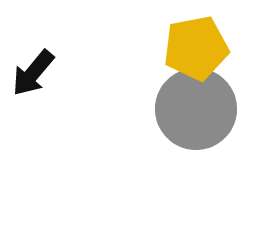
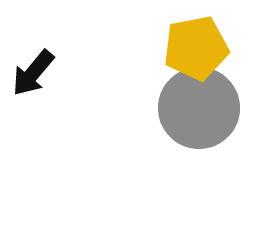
gray circle: moved 3 px right, 1 px up
